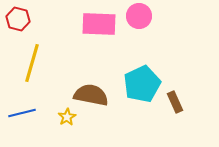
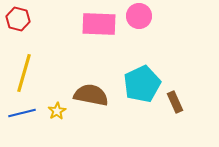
yellow line: moved 8 px left, 10 px down
yellow star: moved 10 px left, 6 px up
